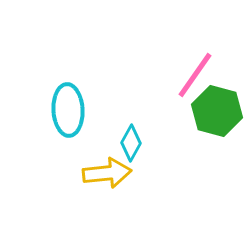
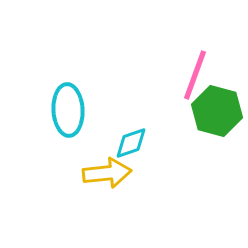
pink line: rotated 15 degrees counterclockwise
cyan diamond: rotated 42 degrees clockwise
